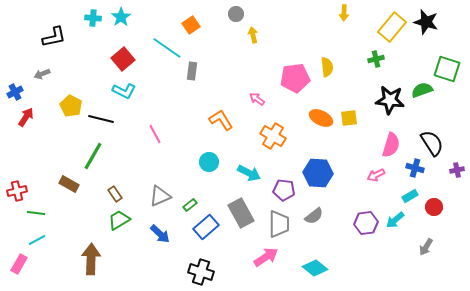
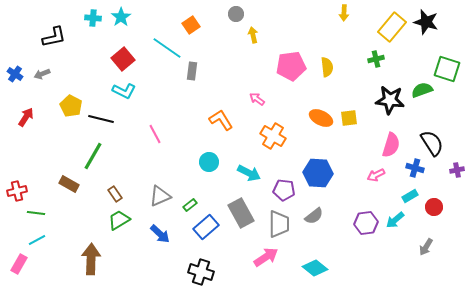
pink pentagon at (295, 78): moved 4 px left, 12 px up
blue cross at (15, 92): moved 18 px up; rotated 28 degrees counterclockwise
